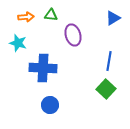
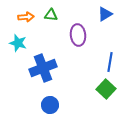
blue triangle: moved 8 px left, 4 px up
purple ellipse: moved 5 px right; rotated 10 degrees clockwise
blue line: moved 1 px right, 1 px down
blue cross: rotated 24 degrees counterclockwise
